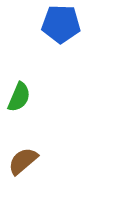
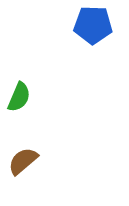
blue pentagon: moved 32 px right, 1 px down
